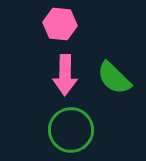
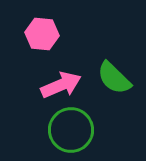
pink hexagon: moved 18 px left, 10 px down
pink arrow: moved 4 px left, 10 px down; rotated 114 degrees counterclockwise
